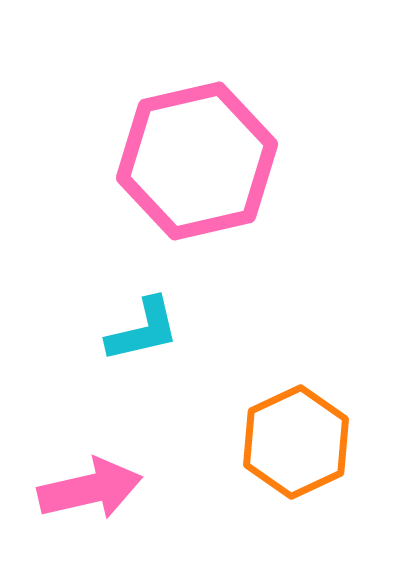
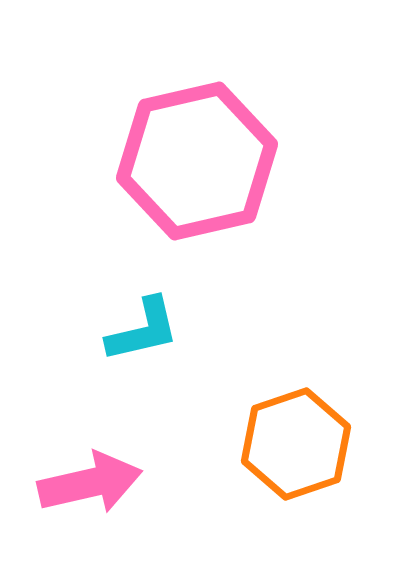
orange hexagon: moved 2 px down; rotated 6 degrees clockwise
pink arrow: moved 6 px up
